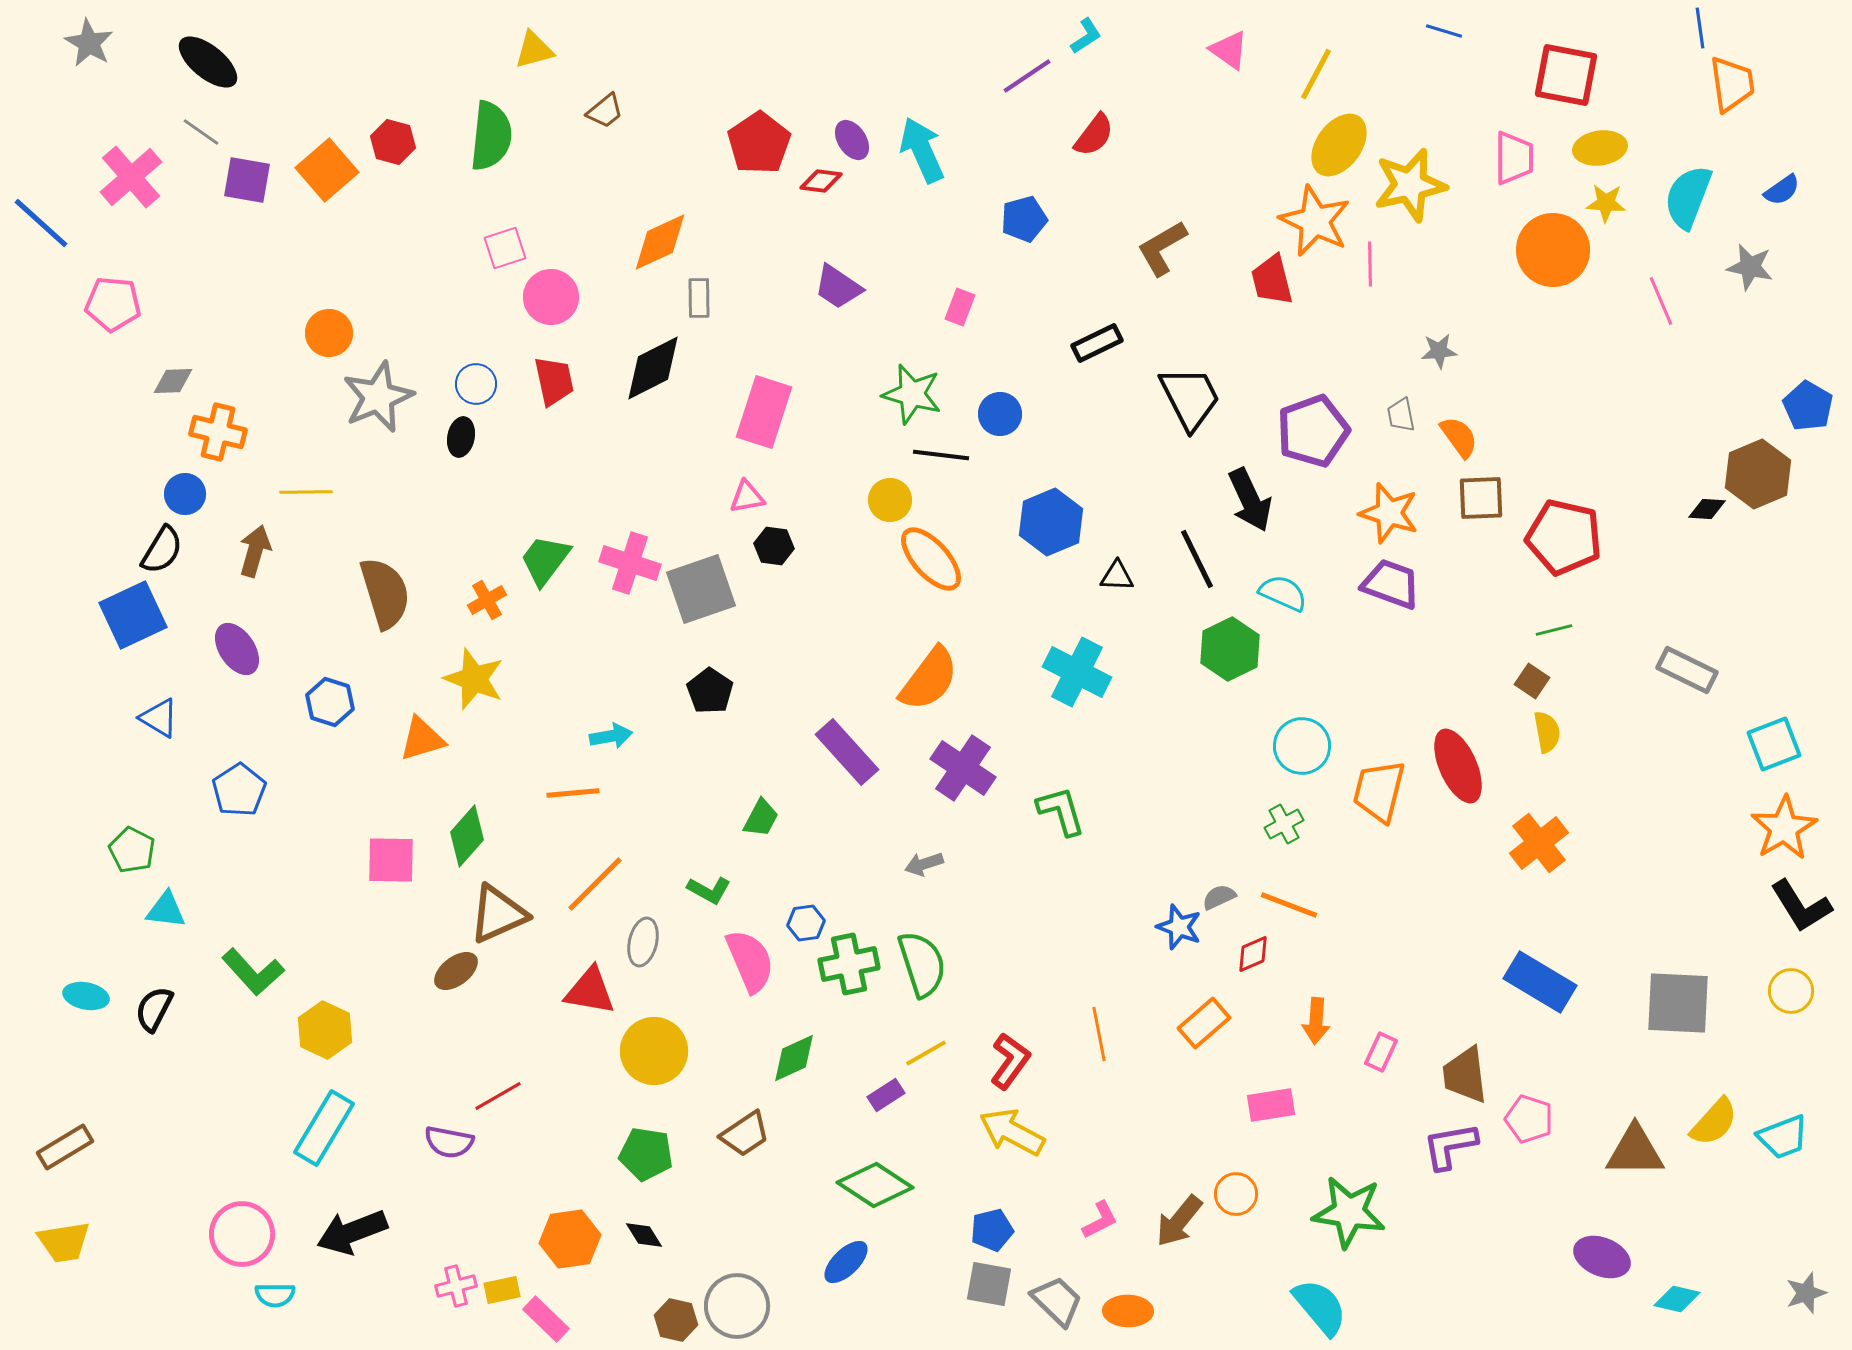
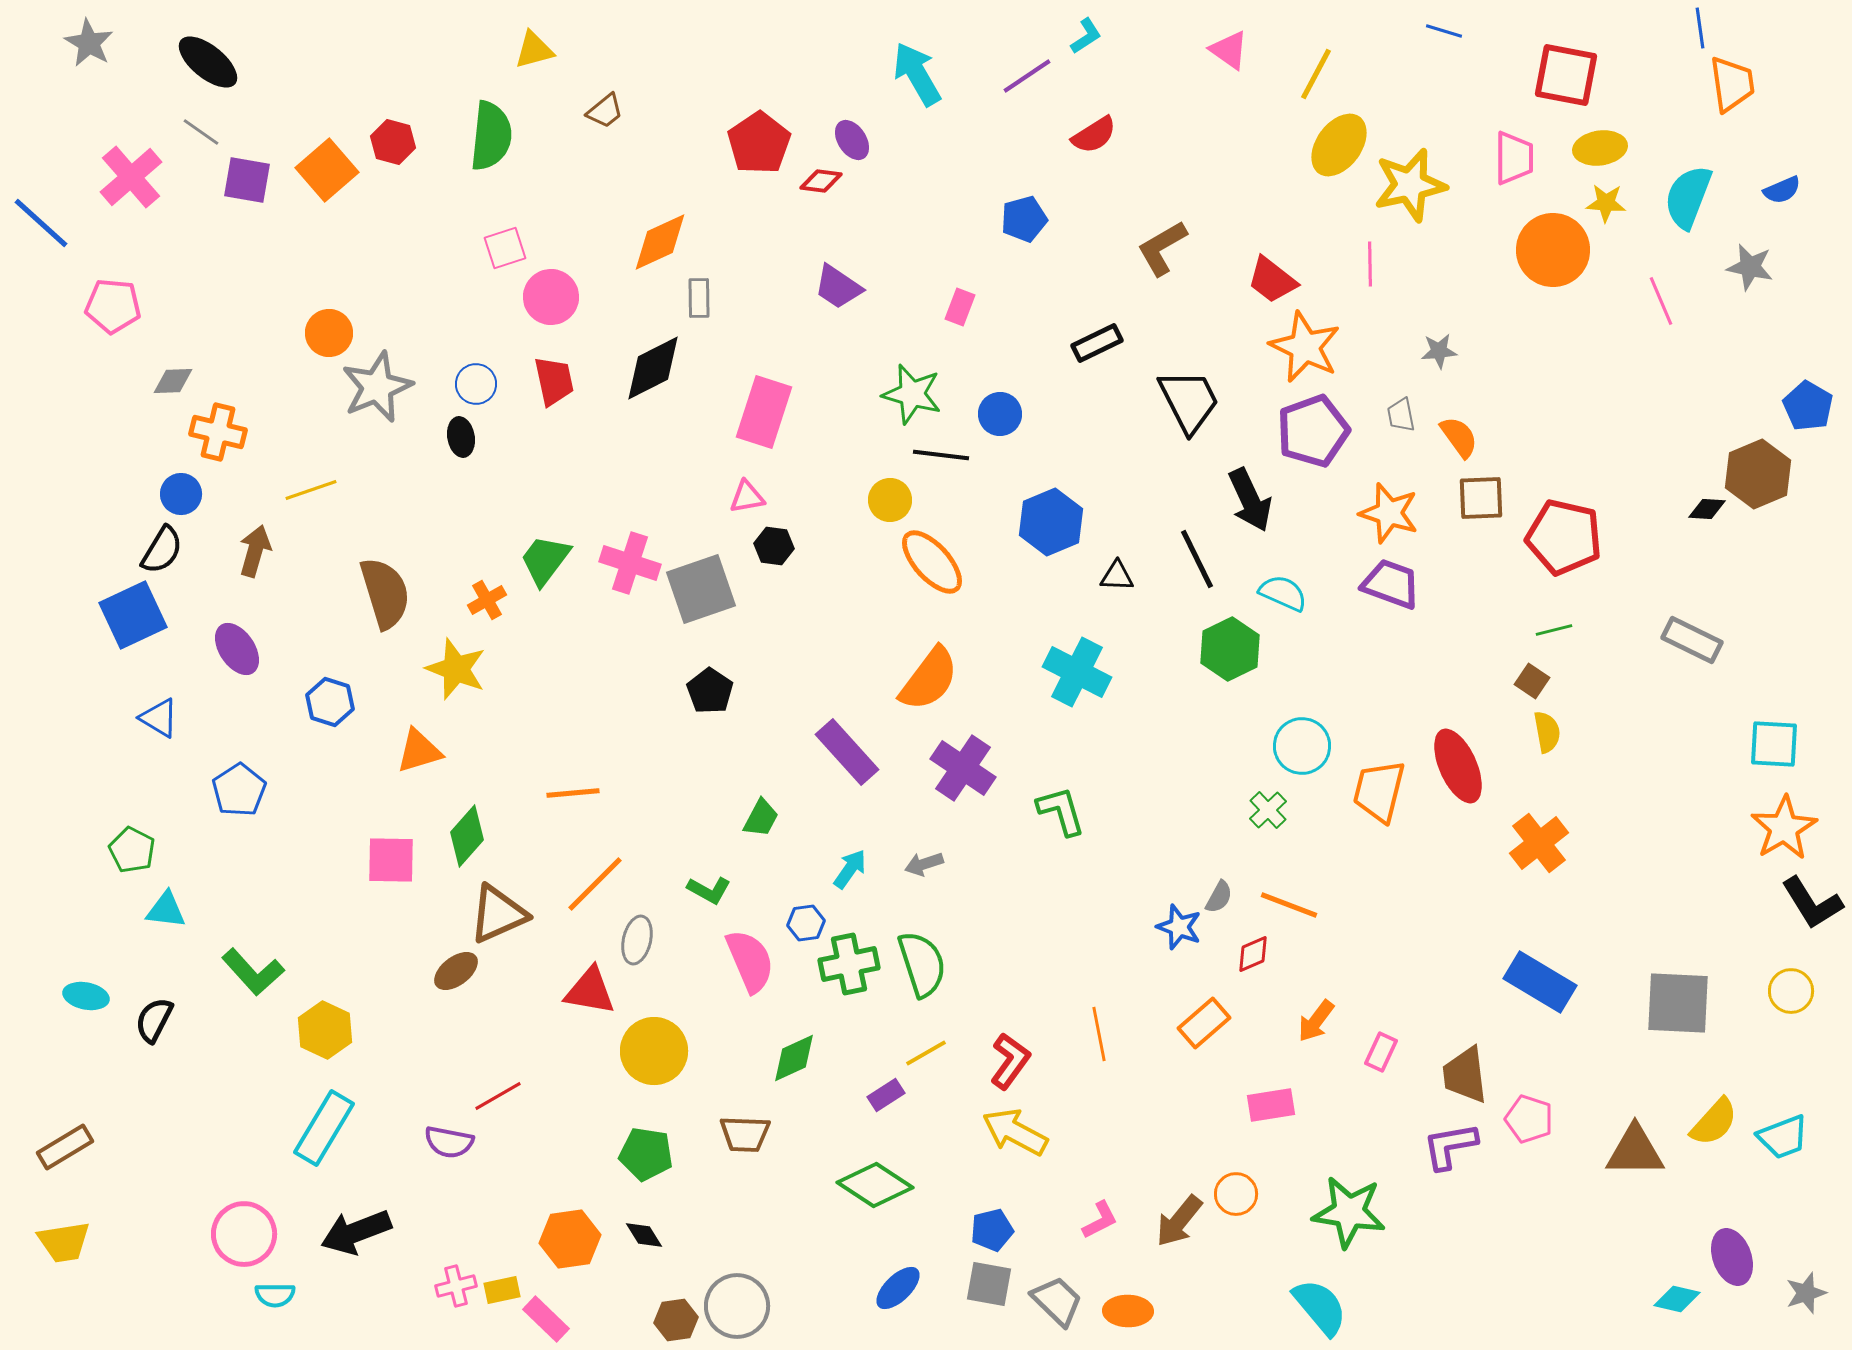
red semicircle at (1094, 135): rotated 21 degrees clockwise
cyan arrow at (922, 150): moved 5 px left, 76 px up; rotated 6 degrees counterclockwise
blue semicircle at (1782, 190): rotated 12 degrees clockwise
orange star at (1315, 221): moved 10 px left, 126 px down
red trapezoid at (1272, 280): rotated 38 degrees counterclockwise
pink pentagon at (113, 304): moved 2 px down
gray star at (378, 397): moved 1 px left, 10 px up
black trapezoid at (1190, 398): moved 1 px left, 3 px down
black ellipse at (461, 437): rotated 21 degrees counterclockwise
yellow line at (306, 492): moved 5 px right, 2 px up; rotated 18 degrees counterclockwise
blue circle at (185, 494): moved 4 px left
orange ellipse at (931, 559): moved 1 px right, 3 px down
gray rectangle at (1687, 670): moved 5 px right, 30 px up
yellow star at (474, 679): moved 18 px left, 10 px up
cyan arrow at (611, 736): moved 239 px right, 133 px down; rotated 45 degrees counterclockwise
orange triangle at (422, 739): moved 3 px left, 12 px down
cyan square at (1774, 744): rotated 24 degrees clockwise
green cross at (1284, 824): moved 16 px left, 14 px up; rotated 15 degrees counterclockwise
gray semicircle at (1219, 897): rotated 144 degrees clockwise
black L-shape at (1801, 906): moved 11 px right, 3 px up
gray ellipse at (643, 942): moved 6 px left, 2 px up
black semicircle at (154, 1009): moved 11 px down
orange arrow at (1316, 1021): rotated 33 degrees clockwise
yellow arrow at (1012, 1132): moved 3 px right
brown trapezoid at (745, 1134): rotated 36 degrees clockwise
black arrow at (352, 1232): moved 4 px right
pink circle at (242, 1234): moved 2 px right
purple ellipse at (1602, 1257): moved 130 px right; rotated 48 degrees clockwise
blue ellipse at (846, 1262): moved 52 px right, 26 px down
brown hexagon at (676, 1320): rotated 21 degrees counterclockwise
